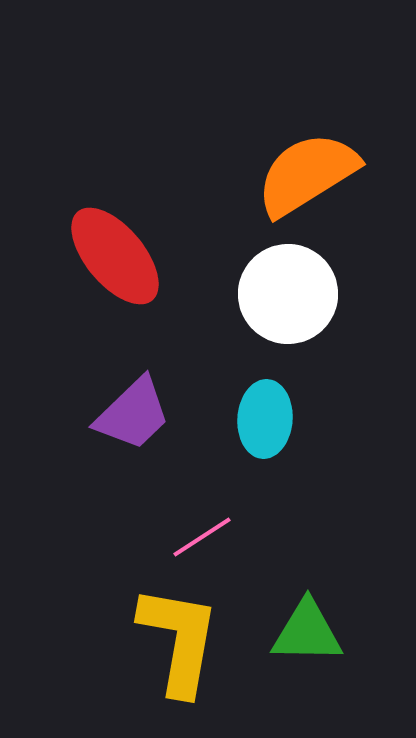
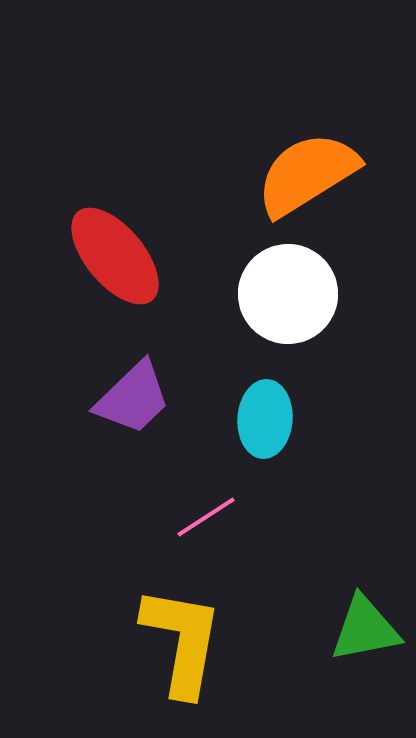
purple trapezoid: moved 16 px up
pink line: moved 4 px right, 20 px up
green triangle: moved 58 px right, 3 px up; rotated 12 degrees counterclockwise
yellow L-shape: moved 3 px right, 1 px down
